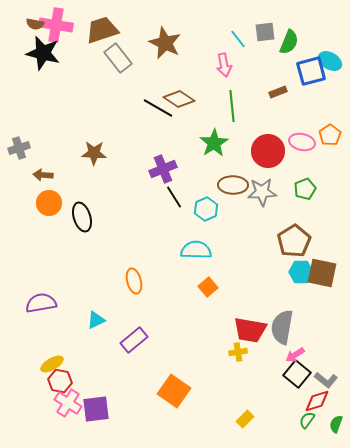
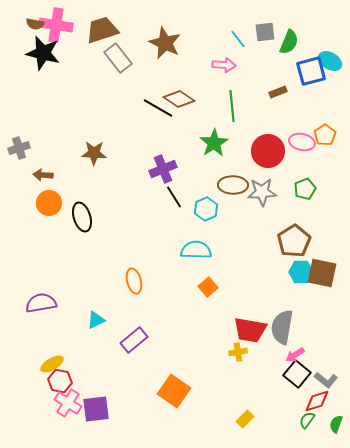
pink arrow at (224, 65): rotated 75 degrees counterclockwise
orange pentagon at (330, 135): moved 5 px left
